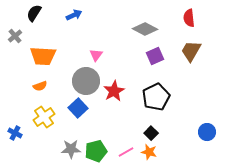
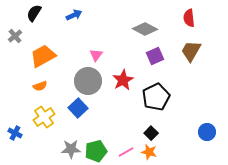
orange trapezoid: rotated 148 degrees clockwise
gray circle: moved 2 px right
red star: moved 9 px right, 11 px up
